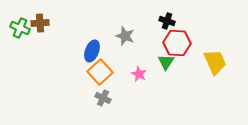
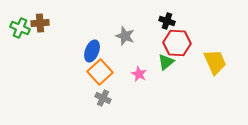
green triangle: rotated 18 degrees clockwise
